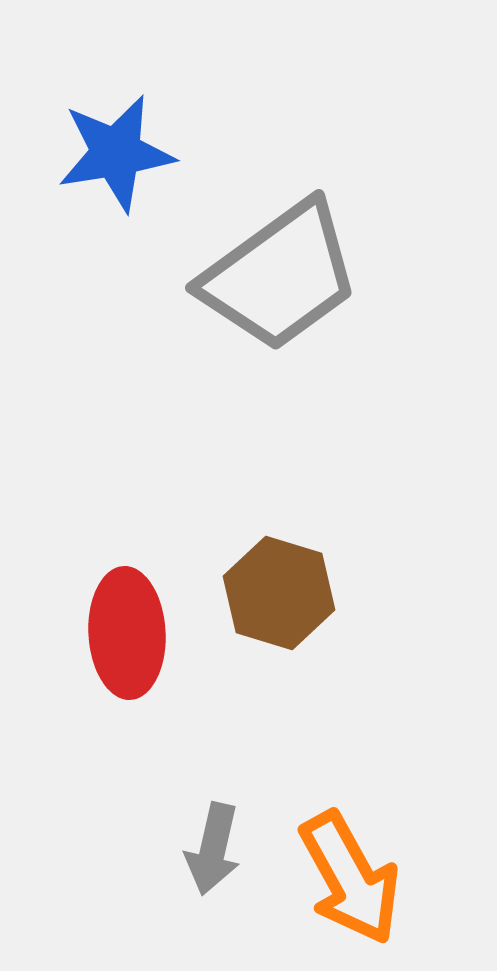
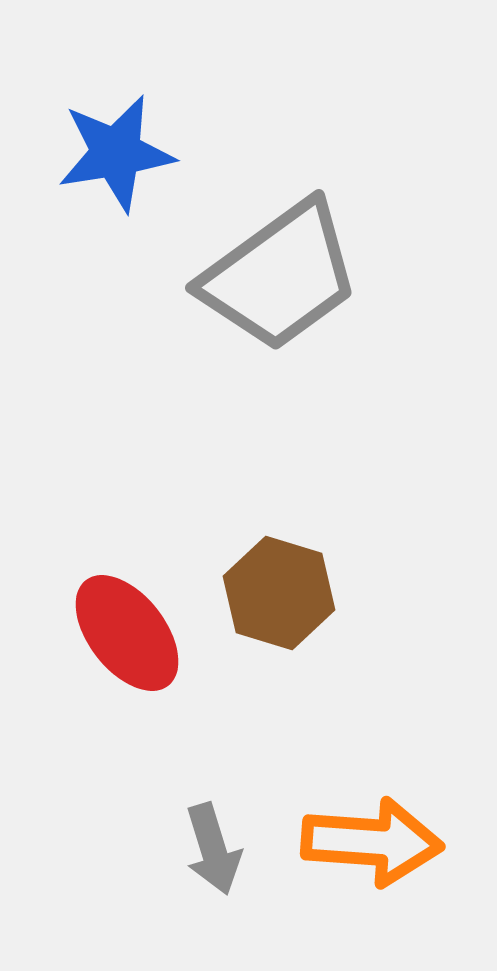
red ellipse: rotated 35 degrees counterclockwise
gray arrow: rotated 30 degrees counterclockwise
orange arrow: moved 22 px right, 36 px up; rotated 57 degrees counterclockwise
